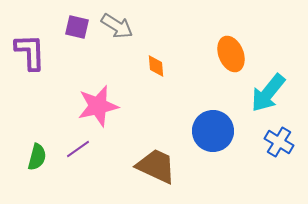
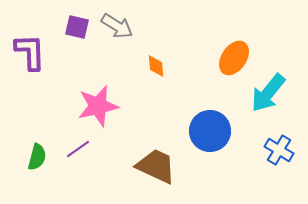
orange ellipse: moved 3 px right, 4 px down; rotated 56 degrees clockwise
blue circle: moved 3 px left
blue cross: moved 8 px down
